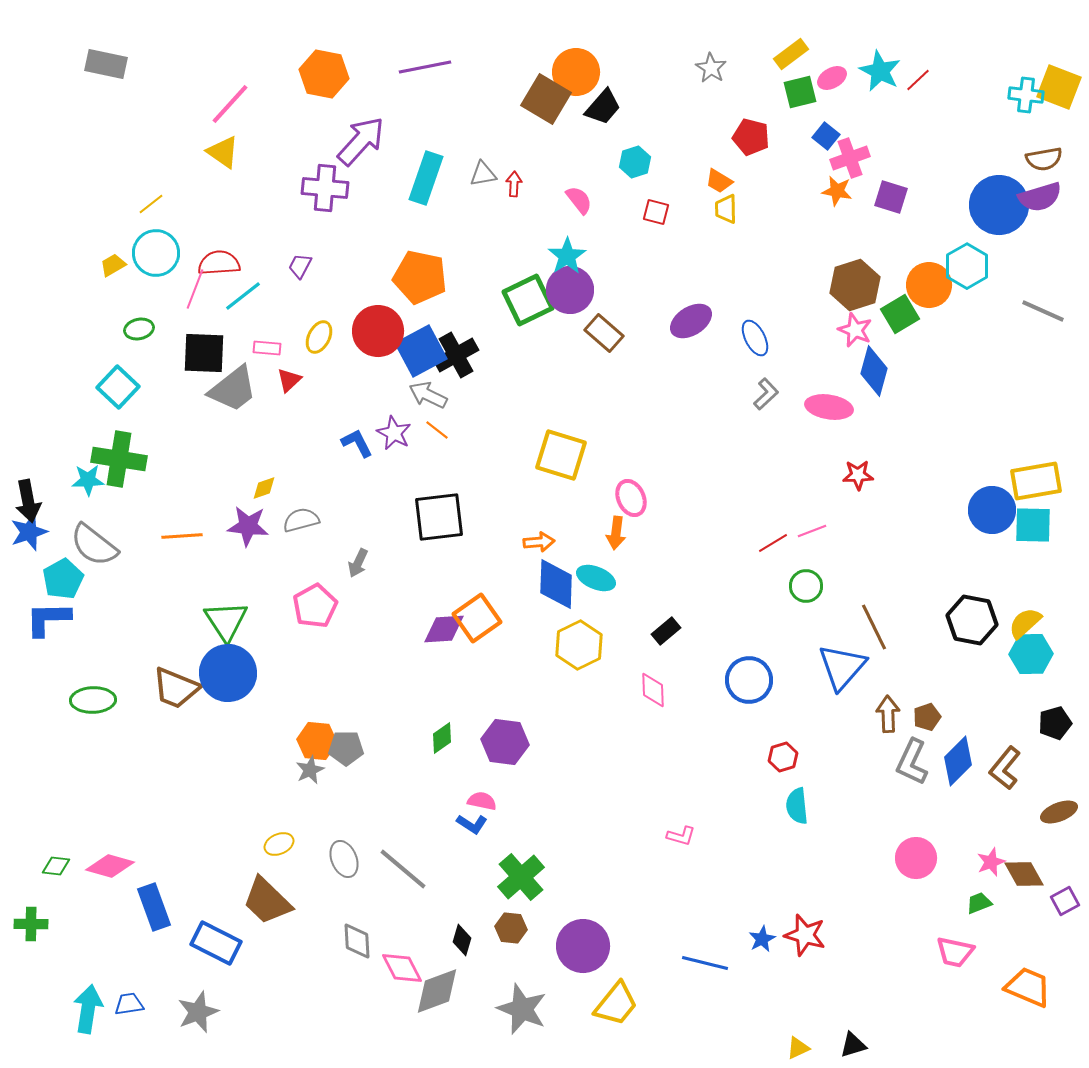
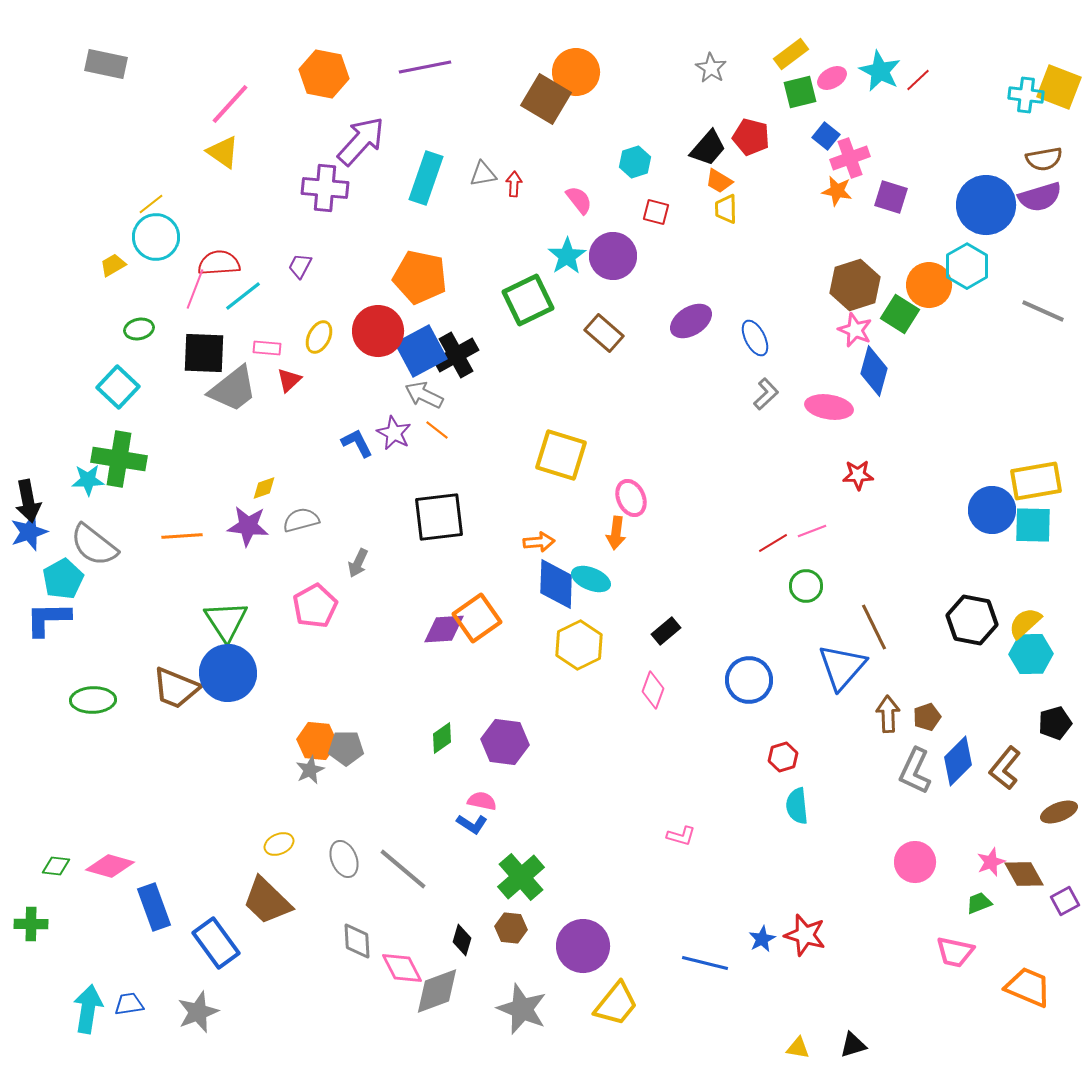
black trapezoid at (603, 107): moved 105 px right, 41 px down
blue circle at (999, 205): moved 13 px left
cyan circle at (156, 253): moved 16 px up
purple circle at (570, 290): moved 43 px right, 34 px up
green square at (900, 314): rotated 27 degrees counterclockwise
gray arrow at (428, 395): moved 4 px left
cyan ellipse at (596, 578): moved 5 px left, 1 px down
pink diamond at (653, 690): rotated 21 degrees clockwise
gray L-shape at (912, 762): moved 3 px right, 9 px down
pink circle at (916, 858): moved 1 px left, 4 px down
blue rectangle at (216, 943): rotated 27 degrees clockwise
yellow triangle at (798, 1048): rotated 35 degrees clockwise
